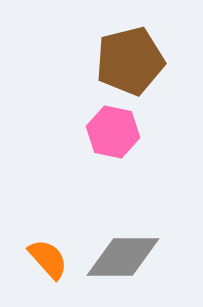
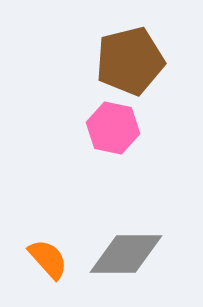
pink hexagon: moved 4 px up
gray diamond: moved 3 px right, 3 px up
